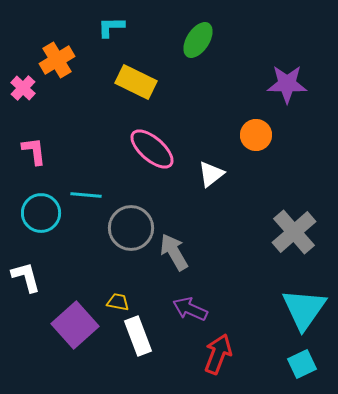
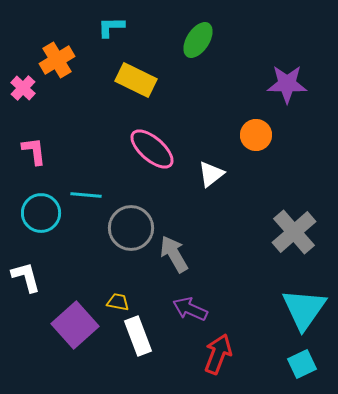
yellow rectangle: moved 2 px up
gray arrow: moved 2 px down
